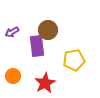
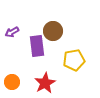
brown circle: moved 5 px right, 1 px down
orange circle: moved 1 px left, 6 px down
